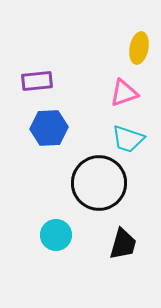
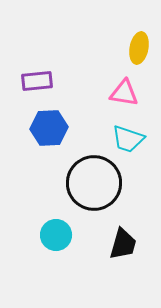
pink triangle: rotated 28 degrees clockwise
black circle: moved 5 px left
